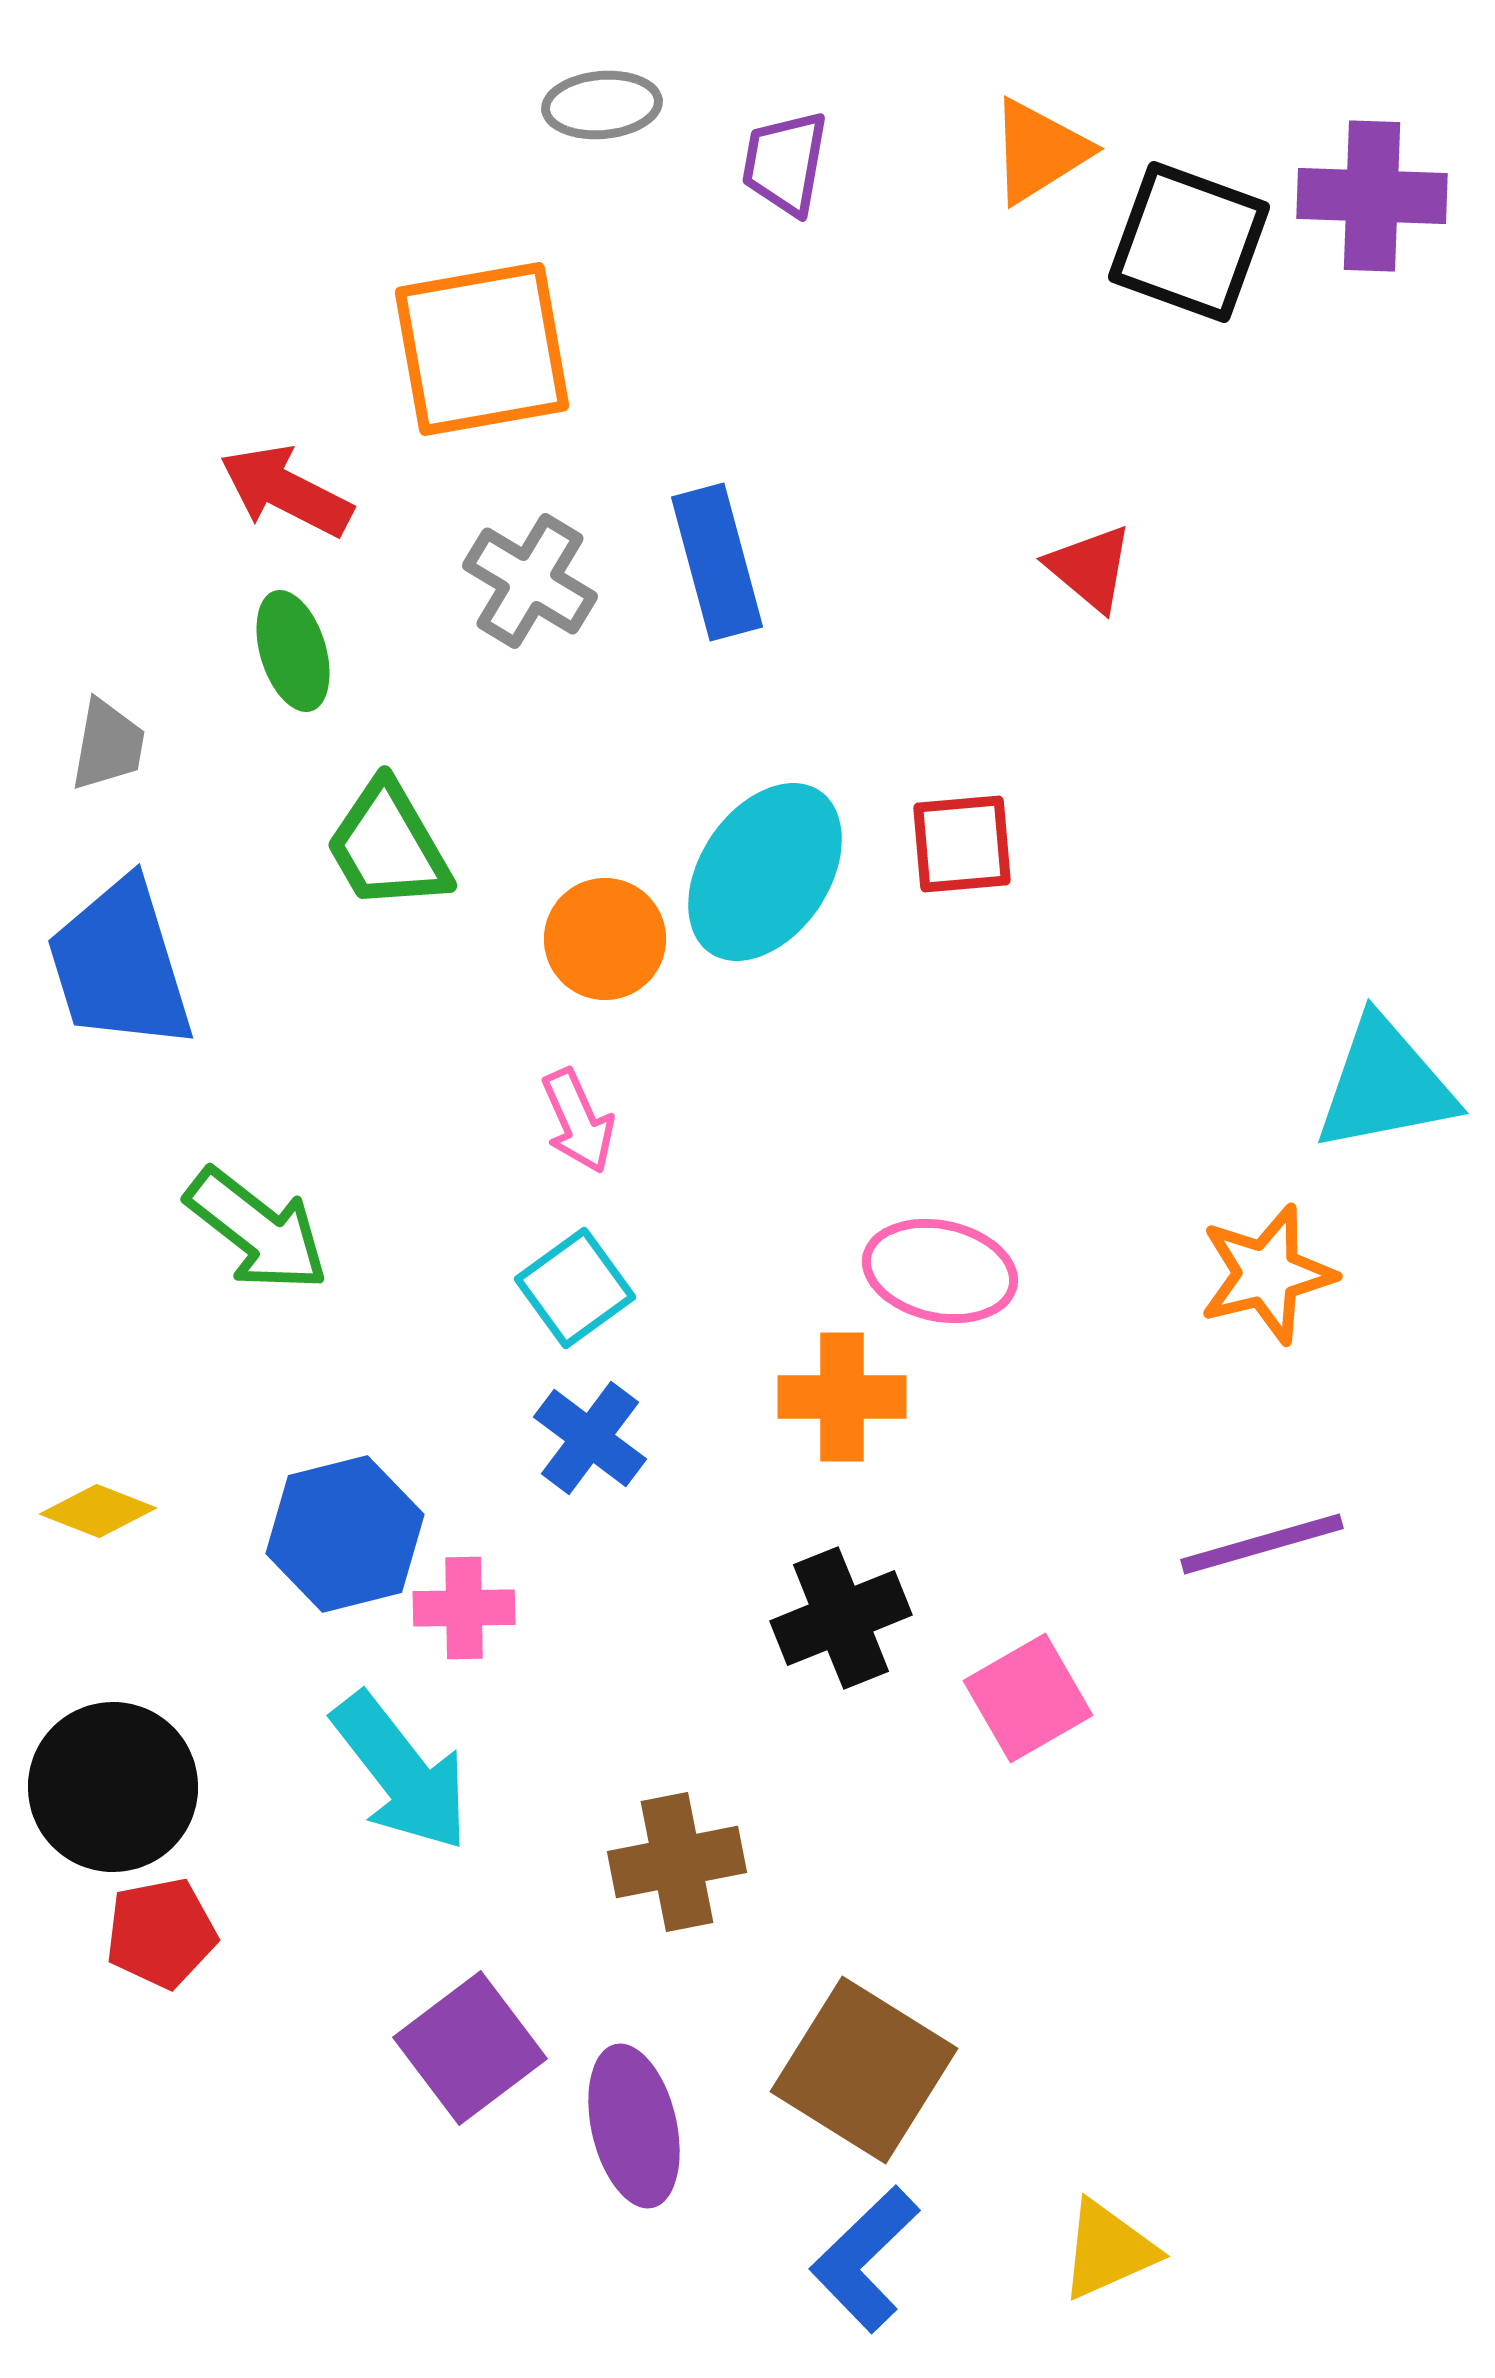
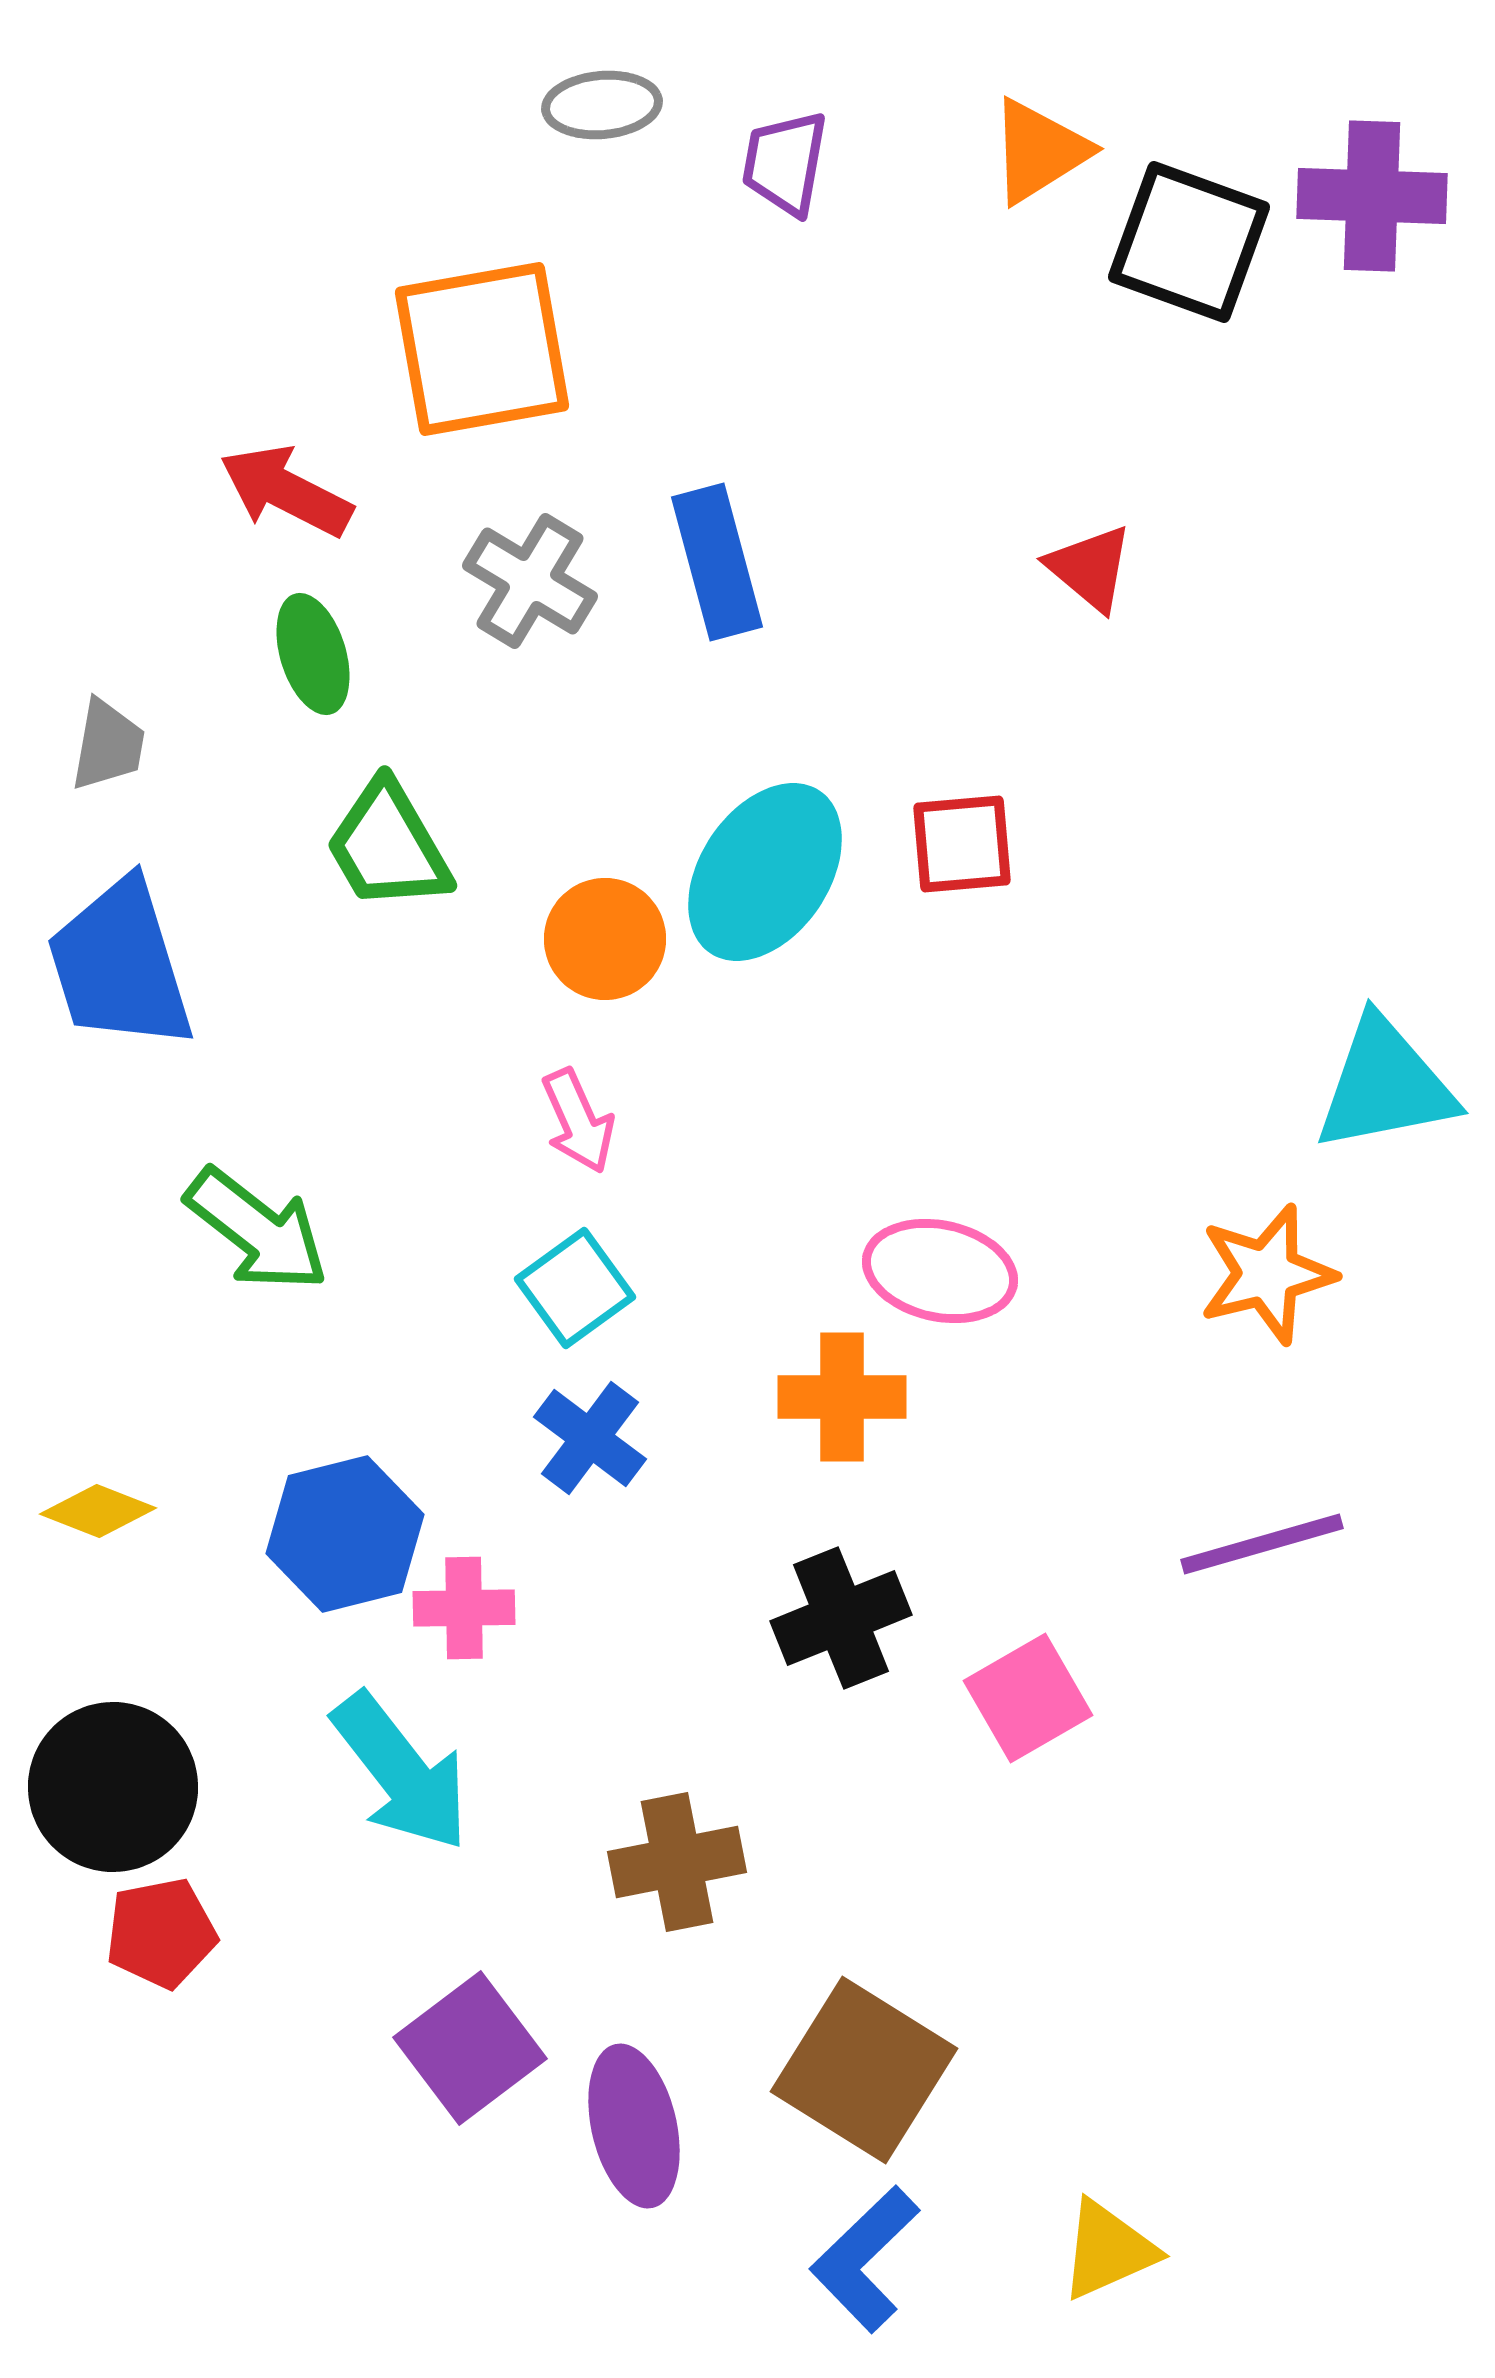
green ellipse: moved 20 px right, 3 px down
